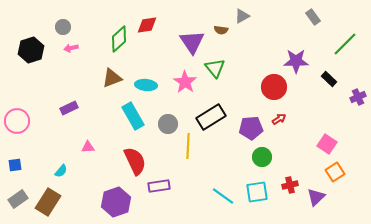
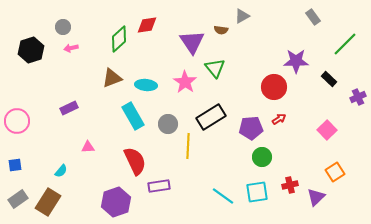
pink square at (327, 144): moved 14 px up; rotated 12 degrees clockwise
